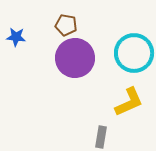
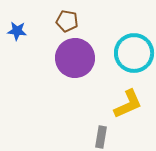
brown pentagon: moved 1 px right, 4 px up
blue star: moved 1 px right, 6 px up
yellow L-shape: moved 1 px left, 2 px down
